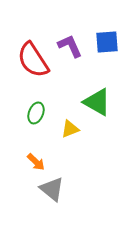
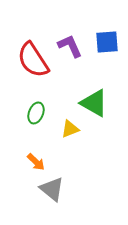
green triangle: moved 3 px left, 1 px down
